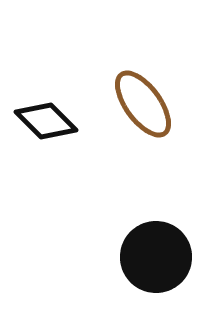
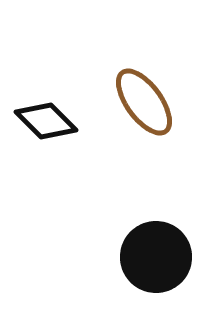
brown ellipse: moved 1 px right, 2 px up
